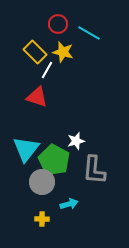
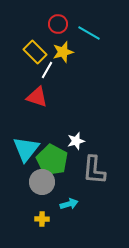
yellow star: rotated 30 degrees counterclockwise
green pentagon: moved 2 px left
